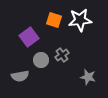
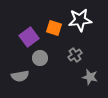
orange square: moved 8 px down
gray cross: moved 13 px right
gray circle: moved 1 px left, 2 px up
gray star: moved 2 px right
